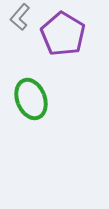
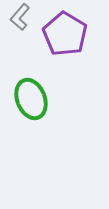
purple pentagon: moved 2 px right
